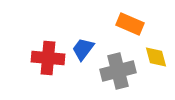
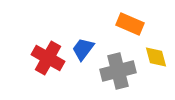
red cross: rotated 24 degrees clockwise
